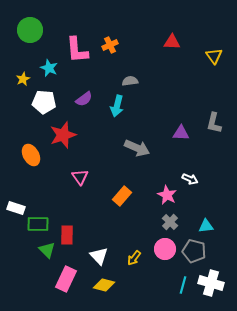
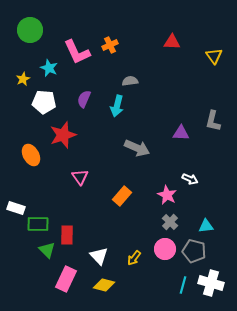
pink L-shape: moved 2 px down; rotated 20 degrees counterclockwise
purple semicircle: rotated 150 degrees clockwise
gray L-shape: moved 1 px left, 2 px up
